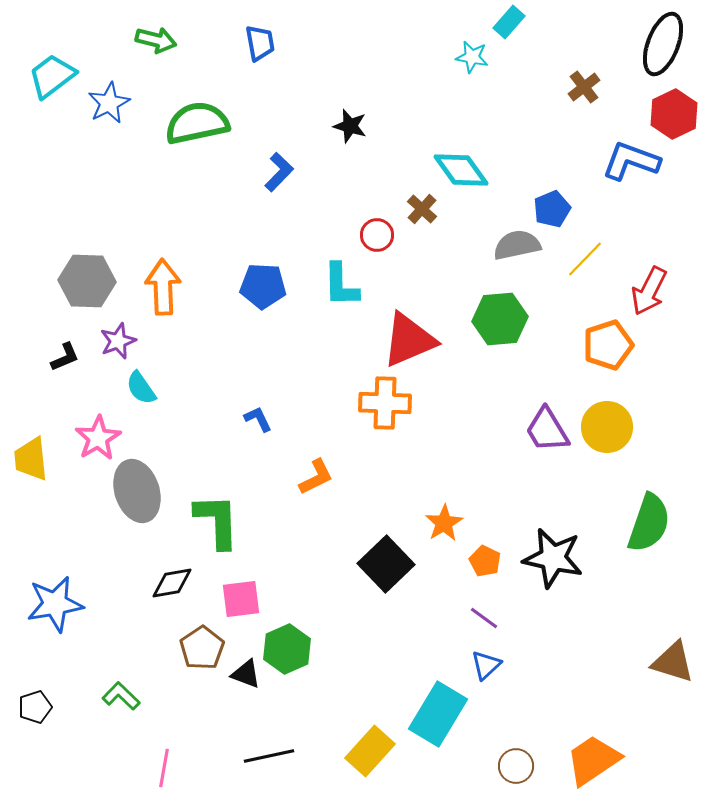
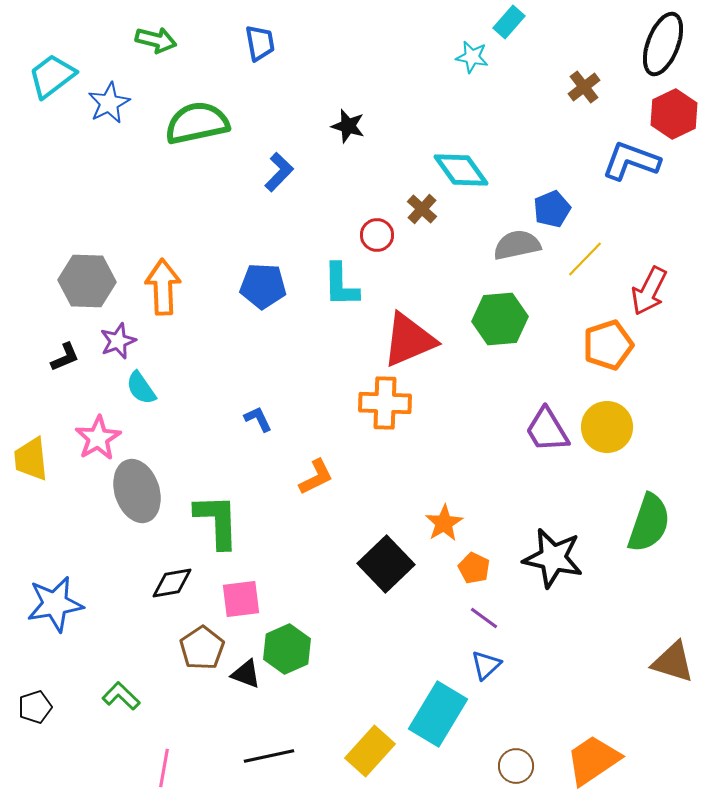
black star at (350, 126): moved 2 px left
orange pentagon at (485, 561): moved 11 px left, 7 px down
